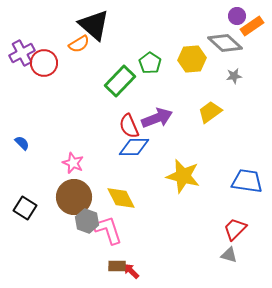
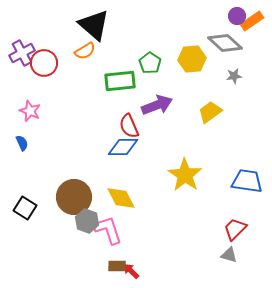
orange rectangle: moved 5 px up
orange semicircle: moved 6 px right, 7 px down
green rectangle: rotated 40 degrees clockwise
purple arrow: moved 13 px up
blue semicircle: rotated 21 degrees clockwise
blue diamond: moved 11 px left
pink star: moved 43 px left, 52 px up
yellow star: moved 2 px right, 1 px up; rotated 20 degrees clockwise
